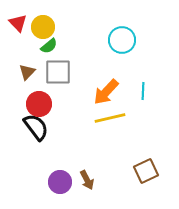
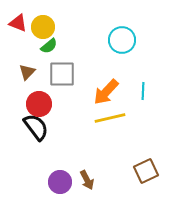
red triangle: rotated 24 degrees counterclockwise
gray square: moved 4 px right, 2 px down
